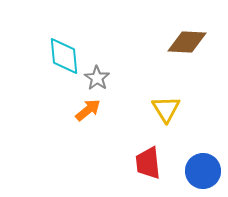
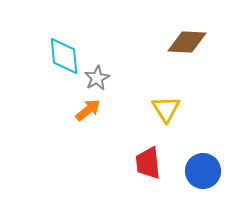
gray star: rotated 10 degrees clockwise
